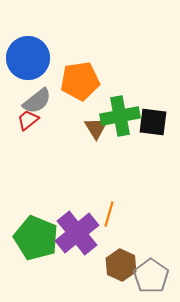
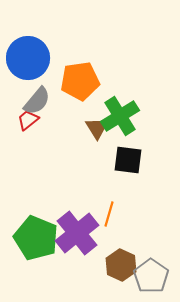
gray semicircle: rotated 12 degrees counterclockwise
green cross: rotated 21 degrees counterclockwise
black square: moved 25 px left, 38 px down
brown triangle: moved 1 px right
